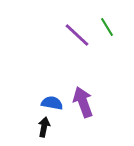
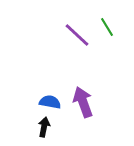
blue semicircle: moved 2 px left, 1 px up
